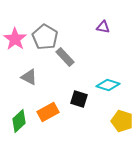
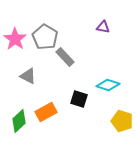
gray triangle: moved 1 px left, 1 px up
orange rectangle: moved 2 px left
